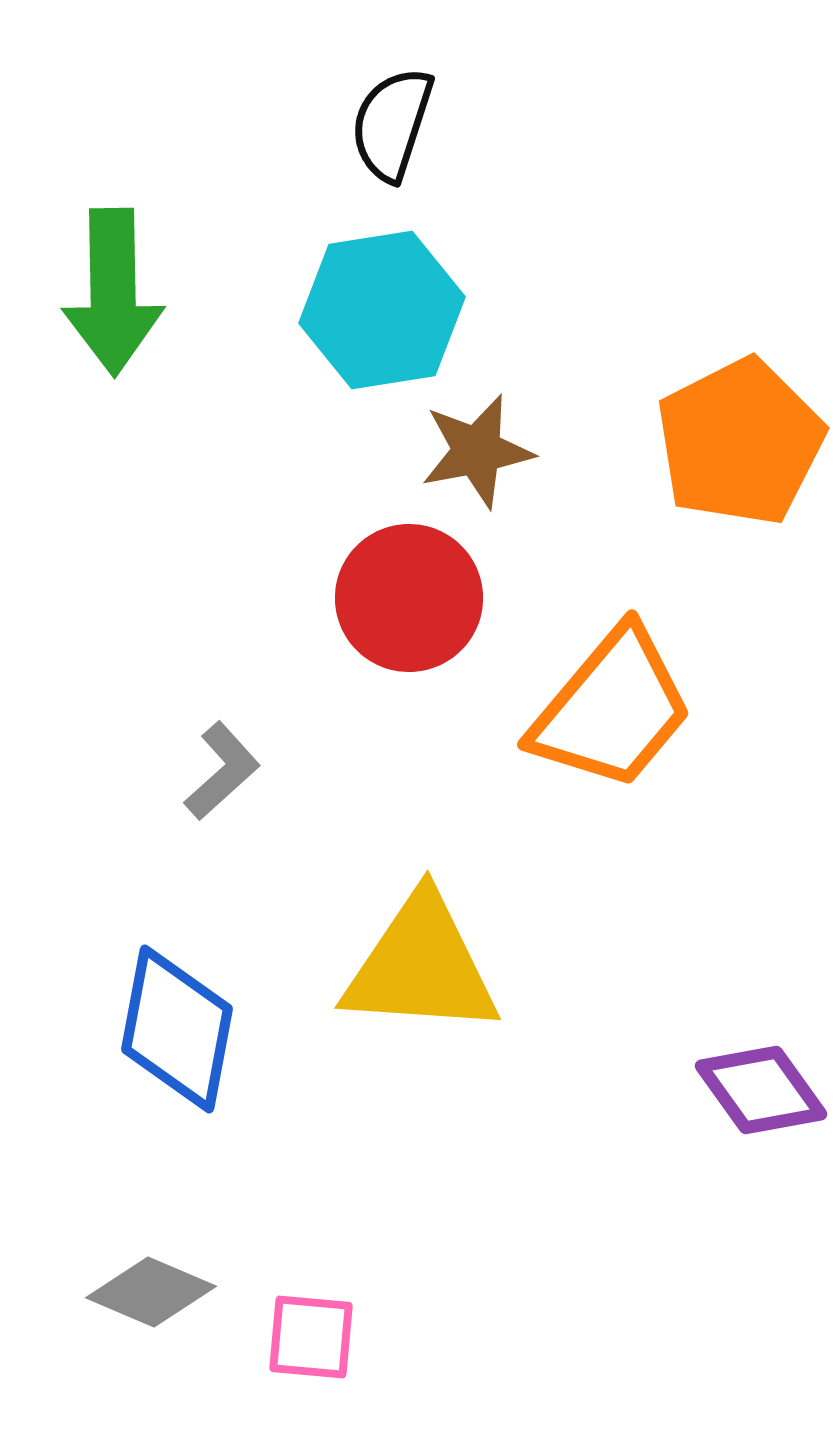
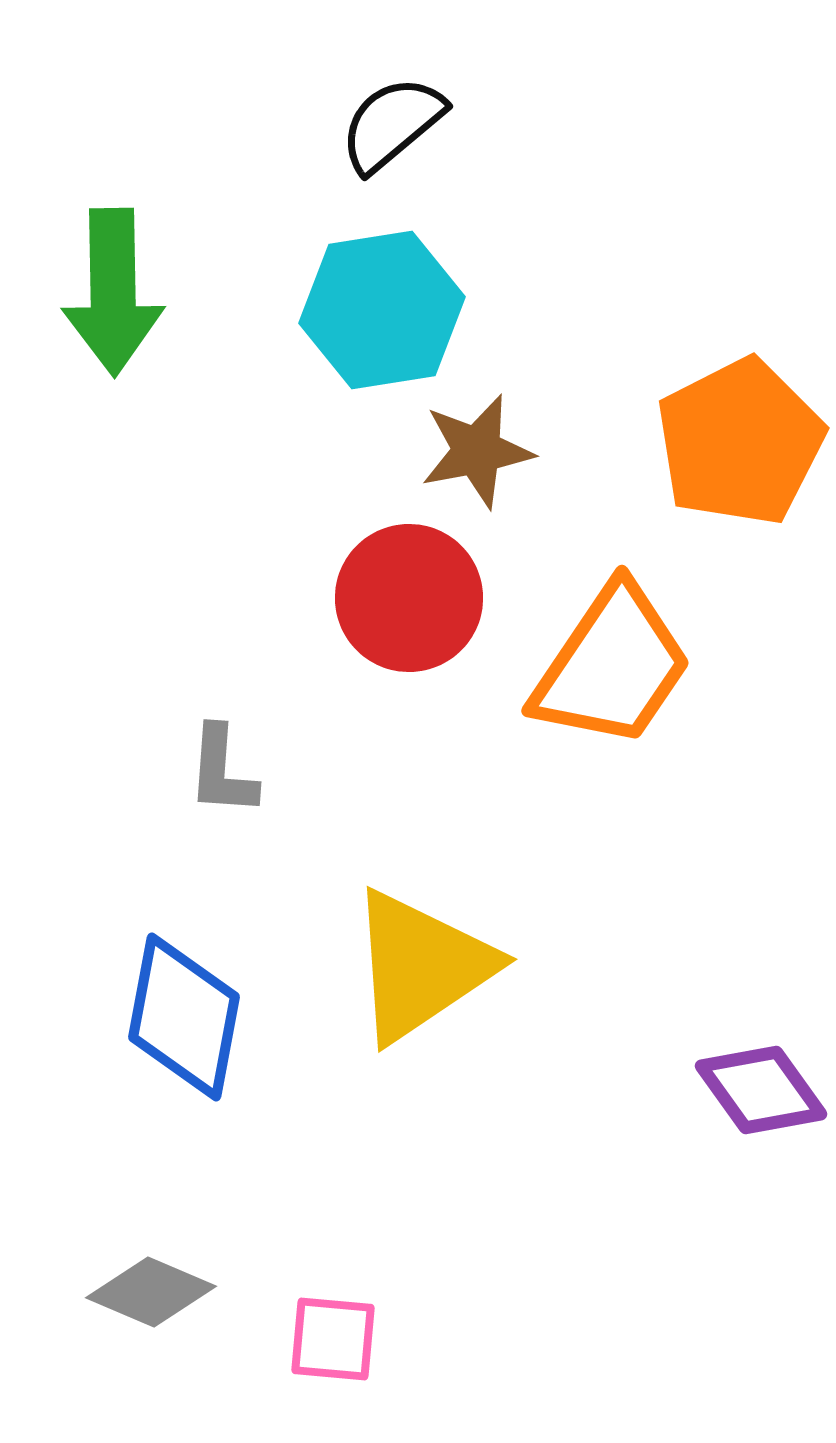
black semicircle: rotated 32 degrees clockwise
orange trapezoid: moved 43 px up; rotated 6 degrees counterclockwise
gray L-shape: rotated 136 degrees clockwise
yellow triangle: rotated 38 degrees counterclockwise
blue diamond: moved 7 px right, 12 px up
pink square: moved 22 px right, 2 px down
